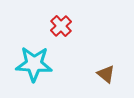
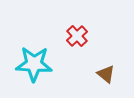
red cross: moved 16 px right, 10 px down
